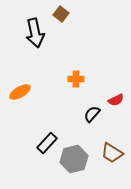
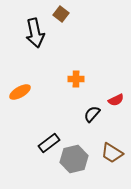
black rectangle: moved 2 px right; rotated 10 degrees clockwise
